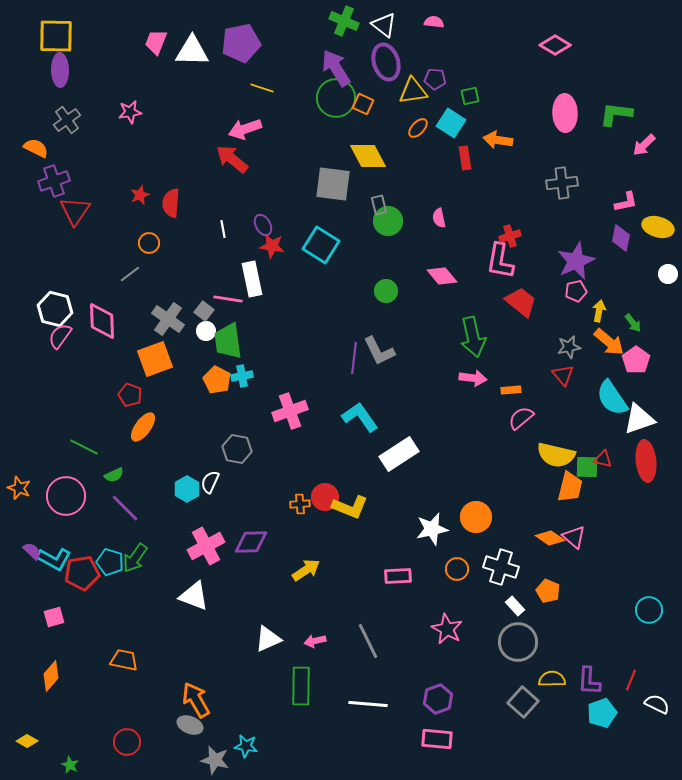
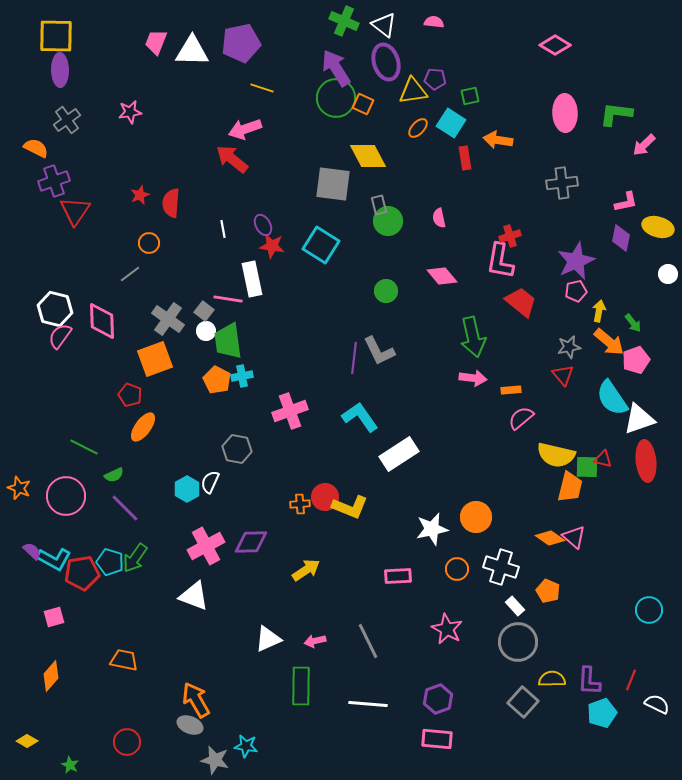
pink pentagon at (636, 360): rotated 16 degrees clockwise
